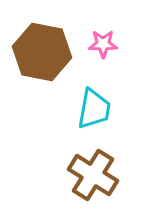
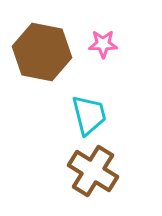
cyan trapezoid: moved 5 px left, 6 px down; rotated 24 degrees counterclockwise
brown cross: moved 4 px up
